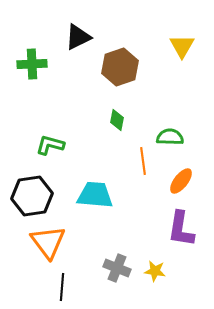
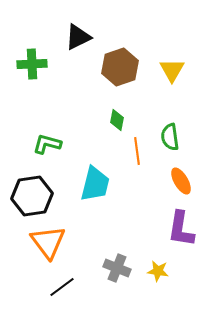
yellow triangle: moved 10 px left, 24 px down
green semicircle: rotated 100 degrees counterclockwise
green L-shape: moved 3 px left, 1 px up
orange line: moved 6 px left, 10 px up
orange ellipse: rotated 68 degrees counterclockwise
cyan trapezoid: moved 11 px up; rotated 99 degrees clockwise
yellow star: moved 3 px right
black line: rotated 48 degrees clockwise
